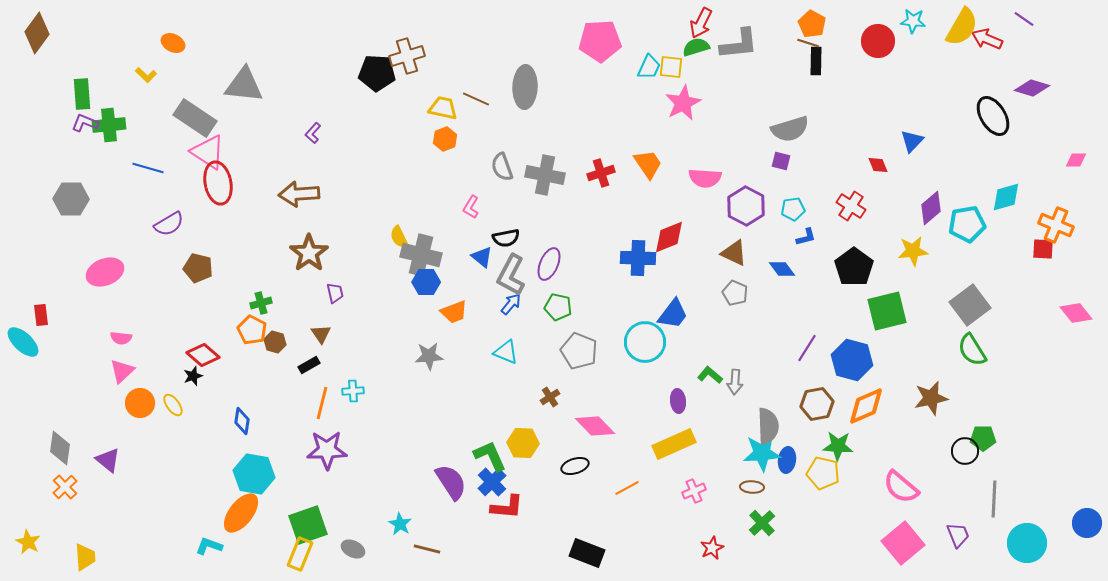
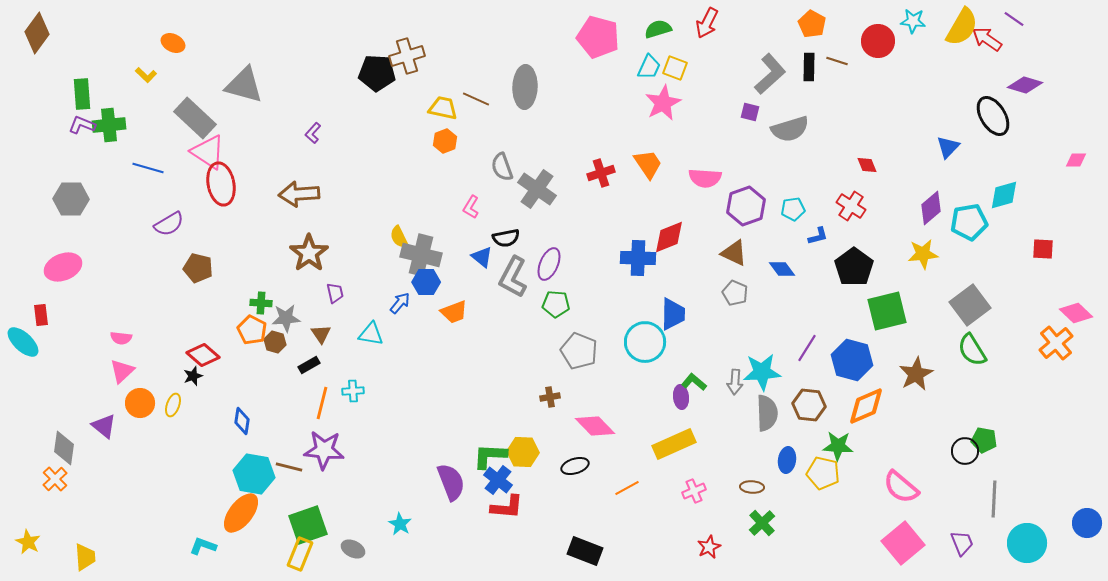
purple line at (1024, 19): moved 10 px left
red arrow at (701, 23): moved 6 px right
red arrow at (987, 39): rotated 12 degrees clockwise
pink pentagon at (600, 41): moved 2 px left, 4 px up; rotated 18 degrees clockwise
brown line at (808, 43): moved 29 px right, 18 px down
gray L-shape at (739, 44): moved 31 px right, 30 px down; rotated 36 degrees counterclockwise
green semicircle at (696, 47): moved 38 px left, 18 px up
black rectangle at (816, 61): moved 7 px left, 6 px down
yellow square at (671, 67): moved 4 px right, 1 px down; rotated 15 degrees clockwise
gray triangle at (244, 85): rotated 9 degrees clockwise
purple diamond at (1032, 88): moved 7 px left, 3 px up
pink star at (683, 103): moved 20 px left
gray rectangle at (195, 118): rotated 9 degrees clockwise
purple L-shape at (85, 123): moved 3 px left, 2 px down
orange hexagon at (445, 139): moved 2 px down
blue triangle at (912, 141): moved 36 px right, 6 px down
purple square at (781, 161): moved 31 px left, 49 px up
red diamond at (878, 165): moved 11 px left
gray cross at (545, 175): moved 8 px left, 14 px down; rotated 24 degrees clockwise
red ellipse at (218, 183): moved 3 px right, 1 px down
cyan diamond at (1006, 197): moved 2 px left, 2 px up
purple hexagon at (746, 206): rotated 12 degrees clockwise
cyan pentagon at (967, 224): moved 2 px right, 2 px up
orange cross at (1056, 225): moved 118 px down; rotated 28 degrees clockwise
blue L-shape at (806, 237): moved 12 px right, 1 px up
yellow star at (913, 251): moved 10 px right, 3 px down
pink ellipse at (105, 272): moved 42 px left, 5 px up
gray L-shape at (511, 275): moved 2 px right, 2 px down
green cross at (261, 303): rotated 20 degrees clockwise
blue arrow at (511, 304): moved 111 px left, 1 px up
green pentagon at (558, 307): moved 2 px left, 3 px up; rotated 8 degrees counterclockwise
pink diamond at (1076, 313): rotated 8 degrees counterclockwise
blue trapezoid at (673, 314): rotated 36 degrees counterclockwise
cyan triangle at (506, 352): moved 135 px left, 18 px up; rotated 12 degrees counterclockwise
gray star at (429, 356): moved 143 px left, 38 px up
green L-shape at (710, 375): moved 16 px left, 7 px down
brown cross at (550, 397): rotated 24 degrees clockwise
brown star at (931, 398): moved 15 px left, 24 px up; rotated 16 degrees counterclockwise
purple ellipse at (678, 401): moved 3 px right, 4 px up
brown hexagon at (817, 404): moved 8 px left, 1 px down; rotated 16 degrees clockwise
yellow ellipse at (173, 405): rotated 55 degrees clockwise
gray semicircle at (768, 426): moved 1 px left, 13 px up
green pentagon at (983, 438): moved 1 px right, 2 px down; rotated 10 degrees clockwise
yellow hexagon at (523, 443): moved 9 px down
gray diamond at (60, 448): moved 4 px right
purple star at (327, 450): moved 3 px left; rotated 6 degrees clockwise
cyan star at (762, 453): moved 81 px up
green L-shape at (490, 456): rotated 63 degrees counterclockwise
purple triangle at (108, 460): moved 4 px left, 34 px up
purple semicircle at (451, 482): rotated 12 degrees clockwise
blue cross at (492, 482): moved 6 px right, 2 px up; rotated 8 degrees counterclockwise
orange cross at (65, 487): moved 10 px left, 8 px up
purple trapezoid at (958, 535): moved 4 px right, 8 px down
cyan L-shape at (209, 546): moved 6 px left
red star at (712, 548): moved 3 px left, 1 px up
brown line at (427, 549): moved 138 px left, 82 px up
black rectangle at (587, 553): moved 2 px left, 2 px up
